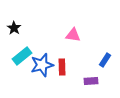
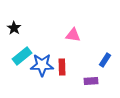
blue star: rotated 15 degrees clockwise
